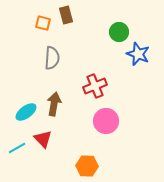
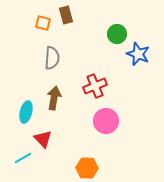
green circle: moved 2 px left, 2 px down
brown arrow: moved 6 px up
cyan ellipse: rotated 40 degrees counterclockwise
cyan line: moved 6 px right, 10 px down
orange hexagon: moved 2 px down
